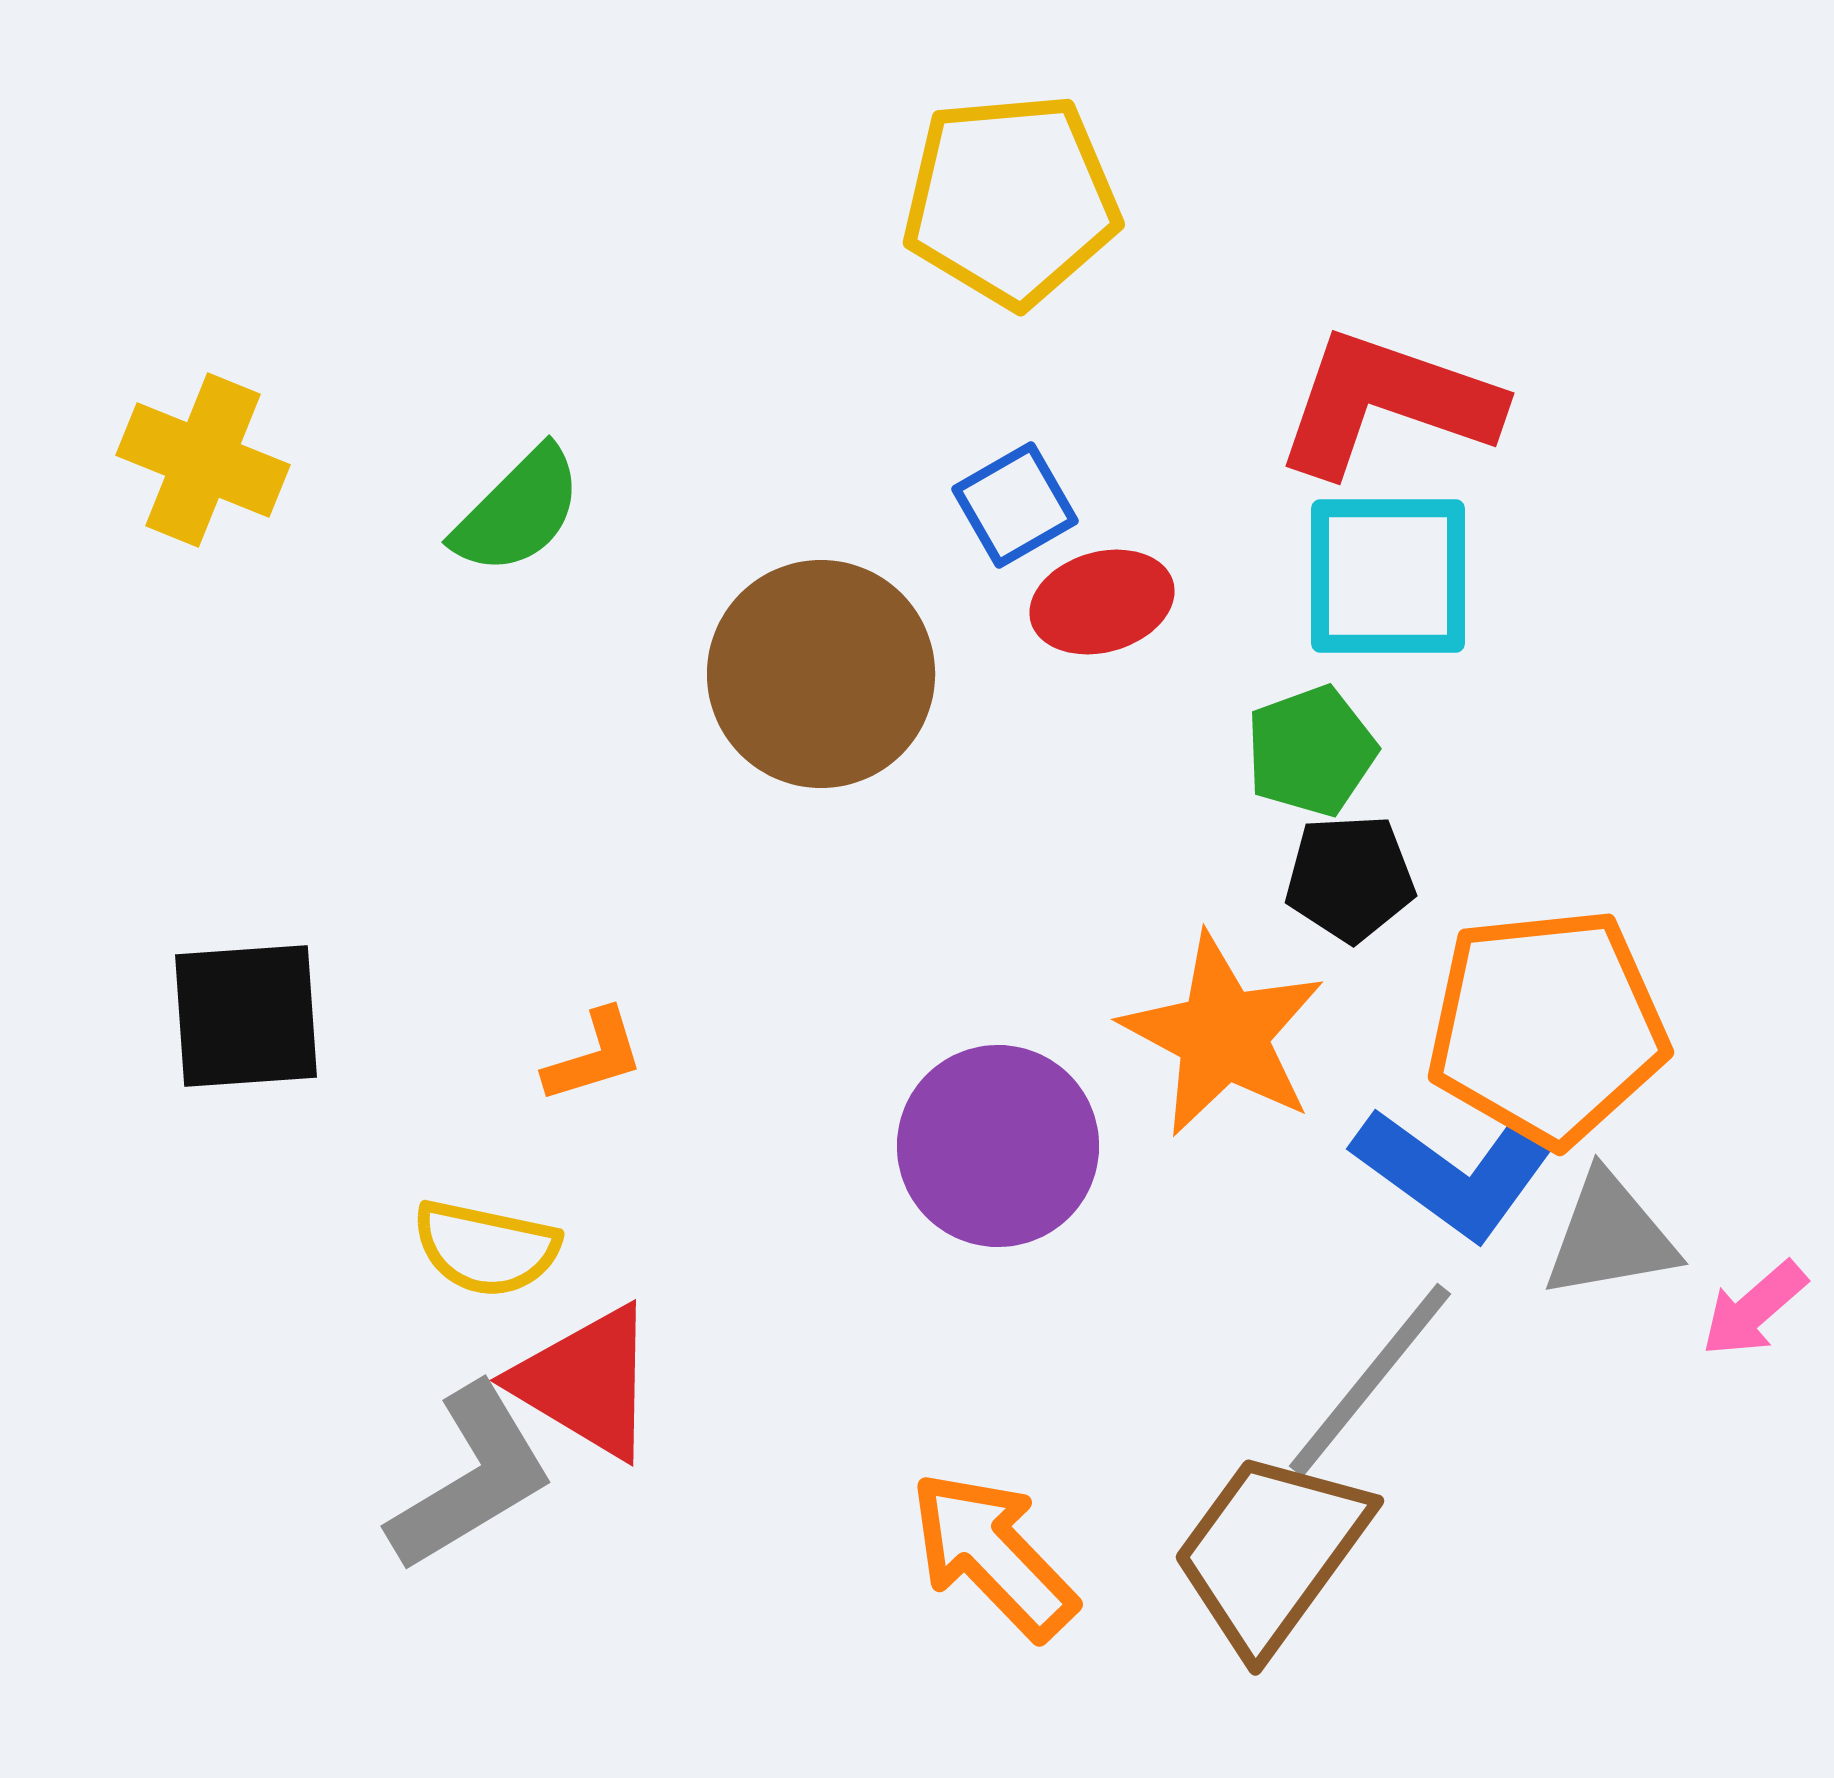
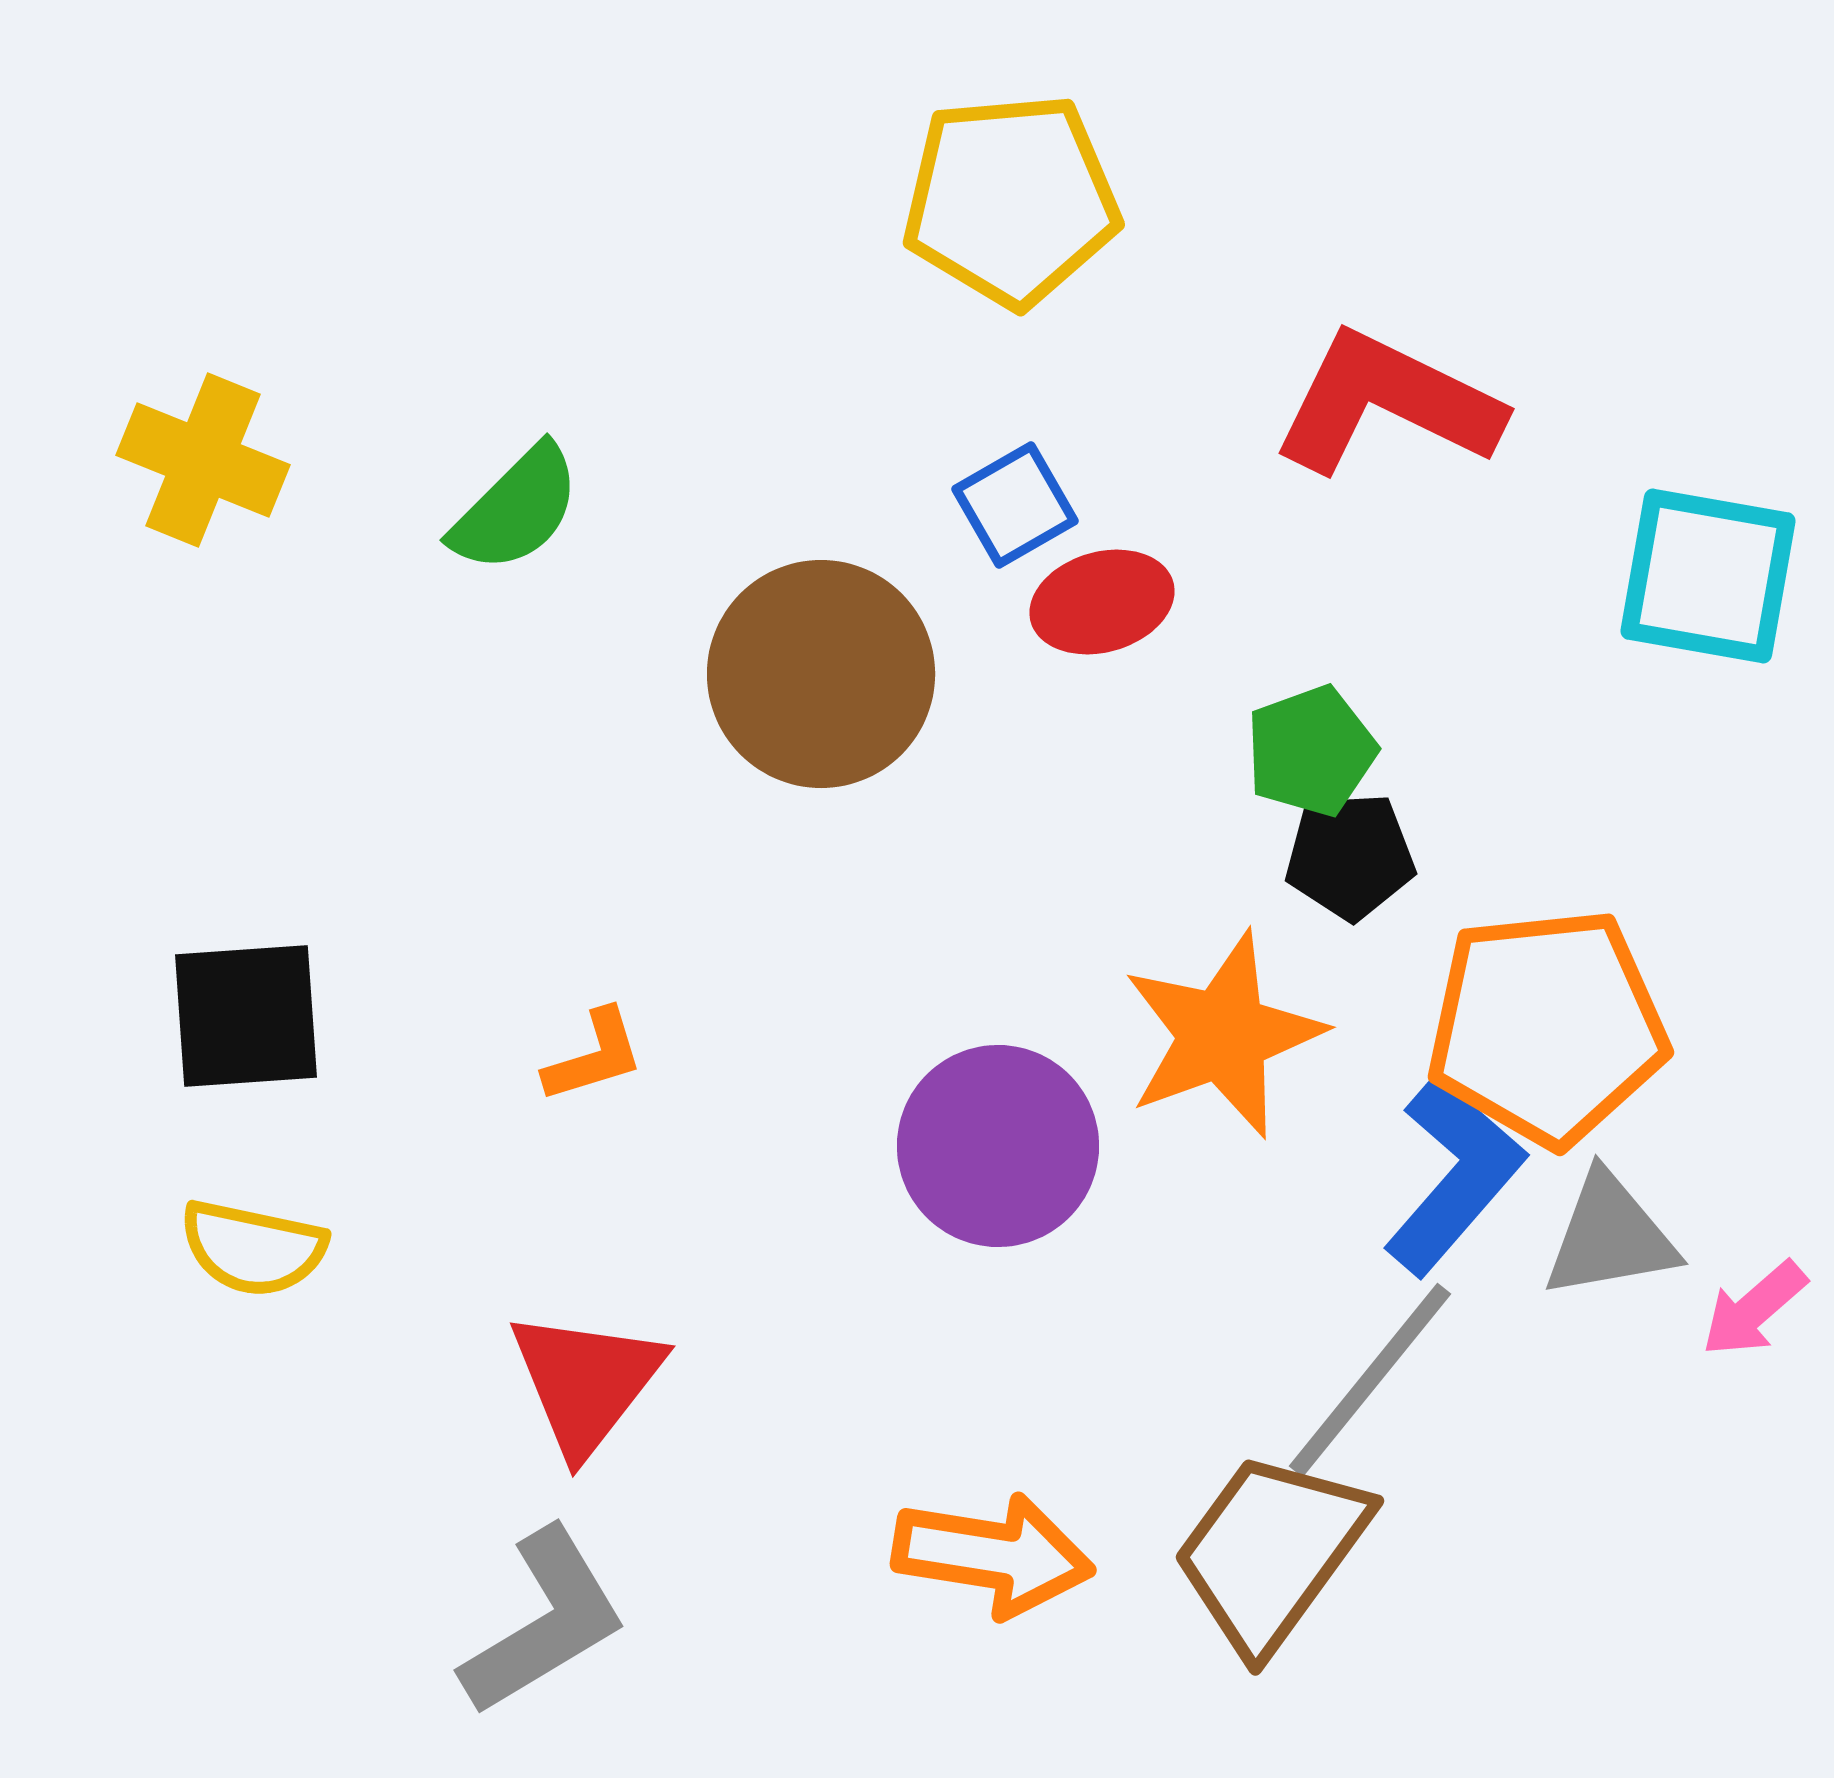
red L-shape: rotated 7 degrees clockwise
green semicircle: moved 2 px left, 2 px up
cyan square: moved 320 px right; rotated 10 degrees clockwise
black pentagon: moved 22 px up
orange star: rotated 24 degrees clockwise
blue L-shape: moved 2 px down; rotated 85 degrees counterclockwise
yellow semicircle: moved 233 px left
red triangle: rotated 37 degrees clockwise
gray L-shape: moved 73 px right, 144 px down
orange arrow: rotated 143 degrees clockwise
